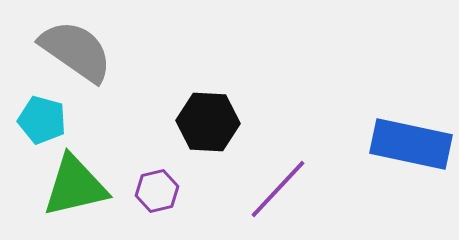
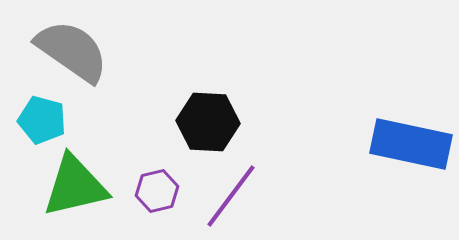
gray semicircle: moved 4 px left
purple line: moved 47 px left, 7 px down; rotated 6 degrees counterclockwise
